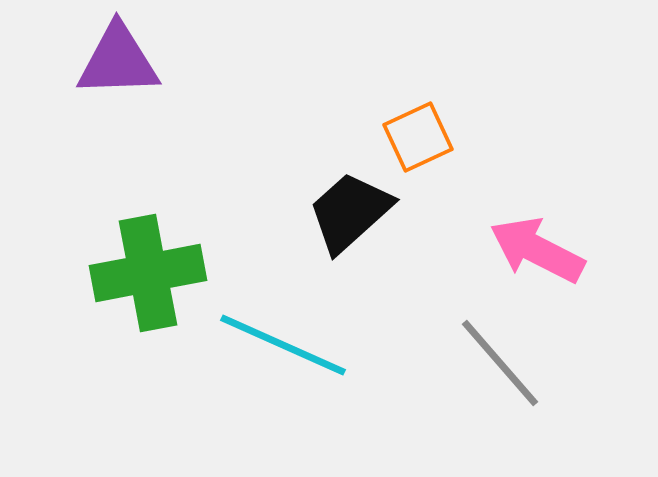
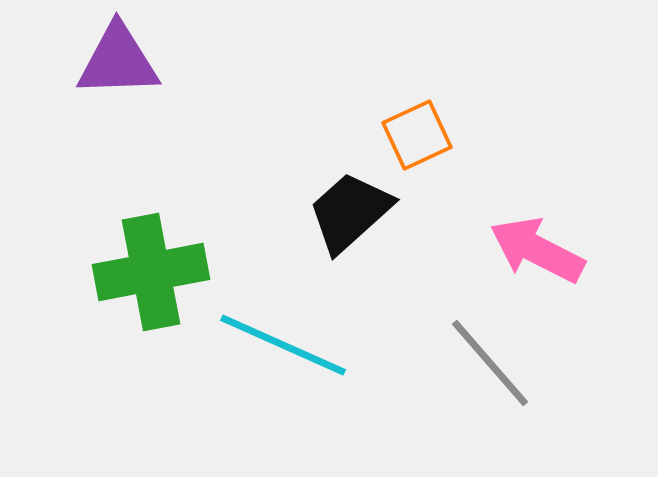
orange square: moved 1 px left, 2 px up
green cross: moved 3 px right, 1 px up
gray line: moved 10 px left
